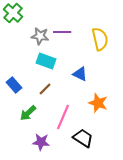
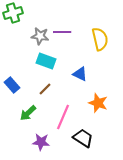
green cross: rotated 30 degrees clockwise
blue rectangle: moved 2 px left
